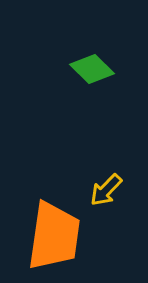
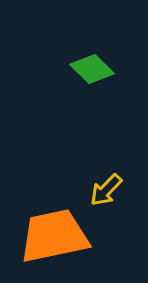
orange trapezoid: rotated 110 degrees counterclockwise
